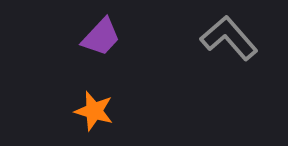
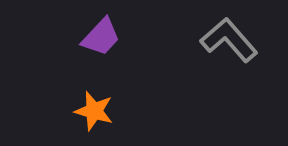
gray L-shape: moved 2 px down
